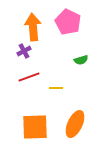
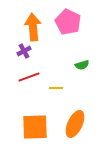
green semicircle: moved 1 px right, 5 px down
